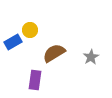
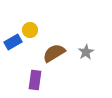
gray star: moved 5 px left, 5 px up
